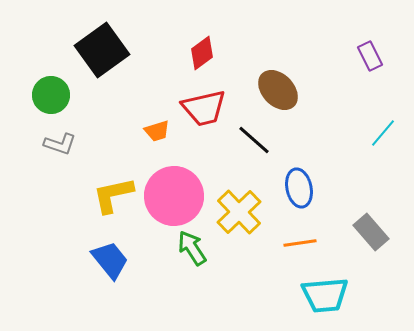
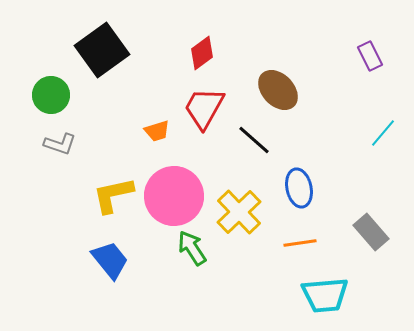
red trapezoid: rotated 132 degrees clockwise
